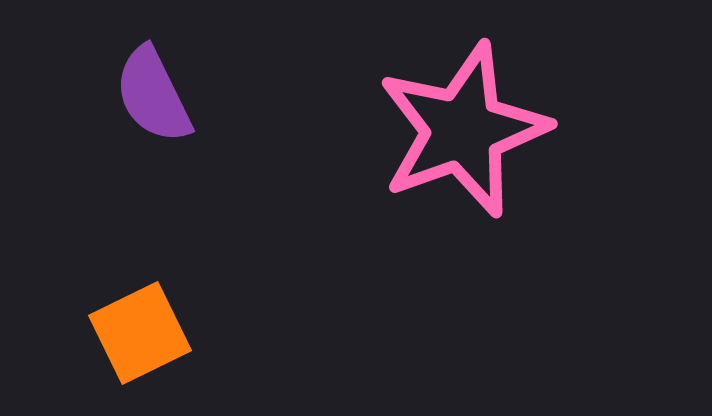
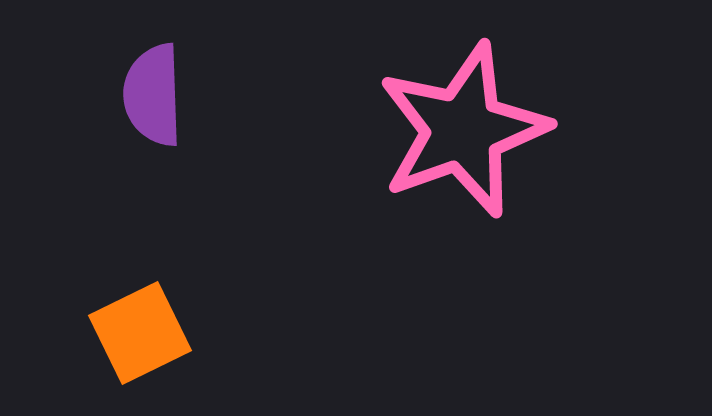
purple semicircle: rotated 24 degrees clockwise
